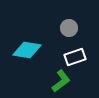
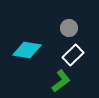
white rectangle: moved 2 px left, 2 px up; rotated 25 degrees counterclockwise
